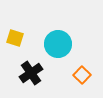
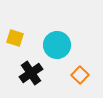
cyan circle: moved 1 px left, 1 px down
orange square: moved 2 px left
